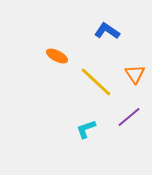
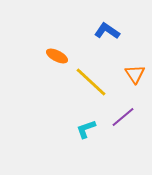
yellow line: moved 5 px left
purple line: moved 6 px left
